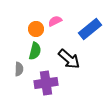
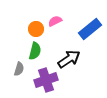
black arrow: rotated 75 degrees counterclockwise
gray semicircle: rotated 16 degrees clockwise
purple cross: moved 3 px up; rotated 10 degrees counterclockwise
